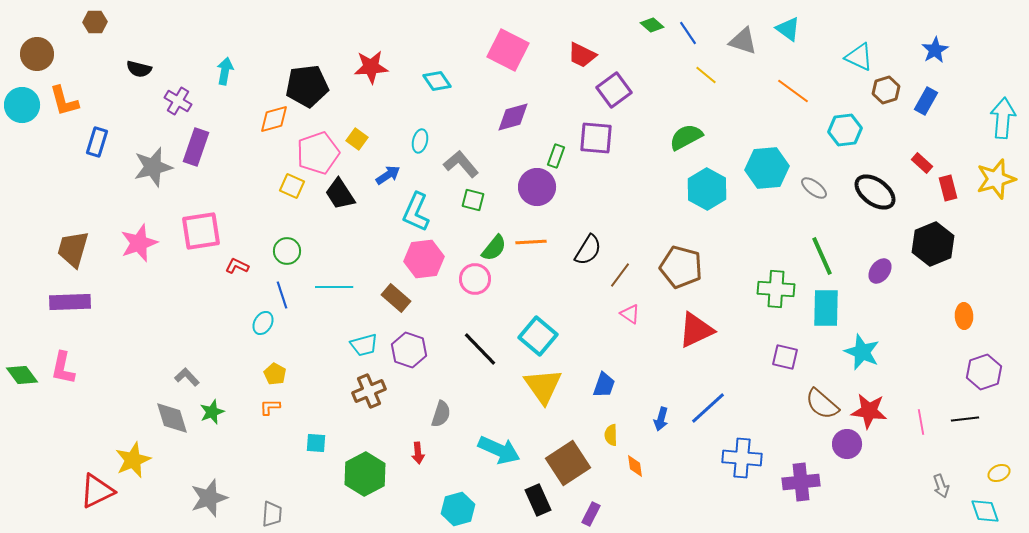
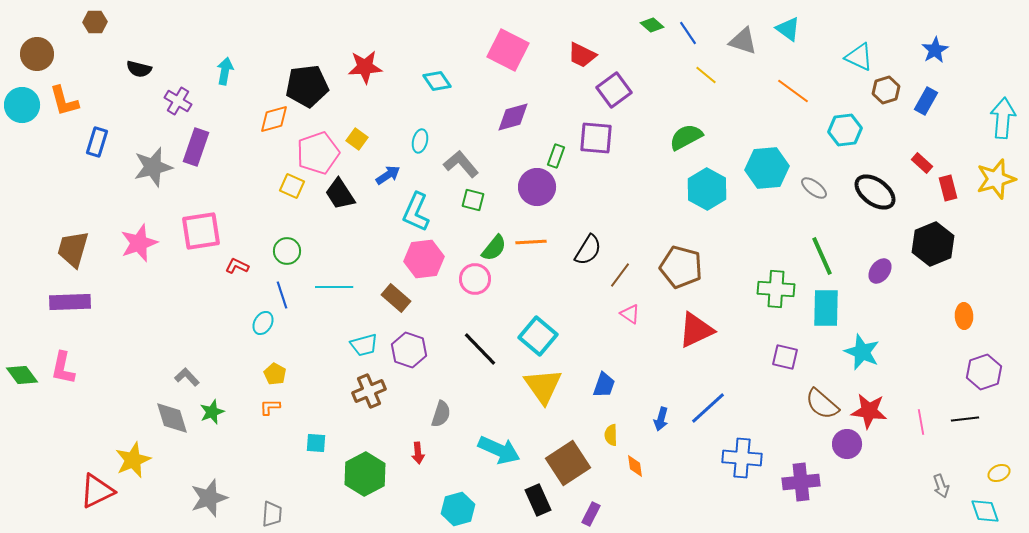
red star at (371, 67): moved 6 px left
